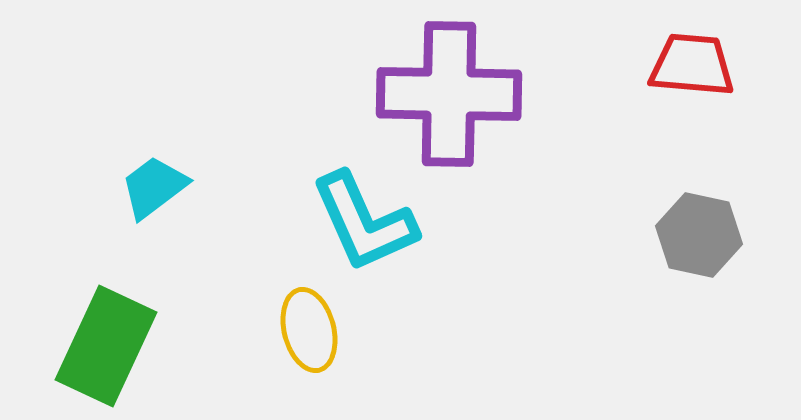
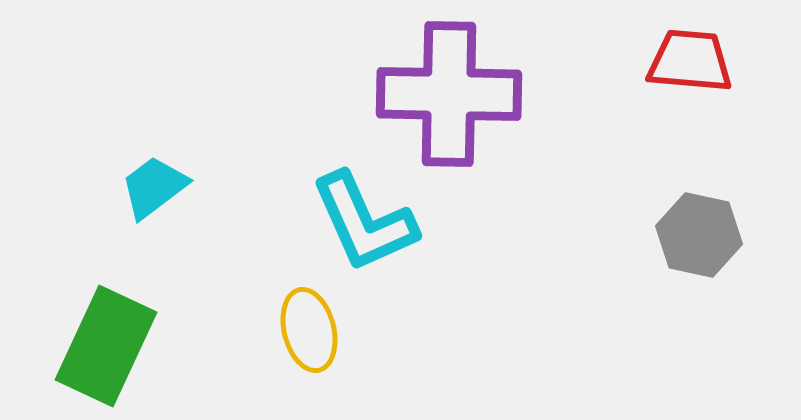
red trapezoid: moved 2 px left, 4 px up
